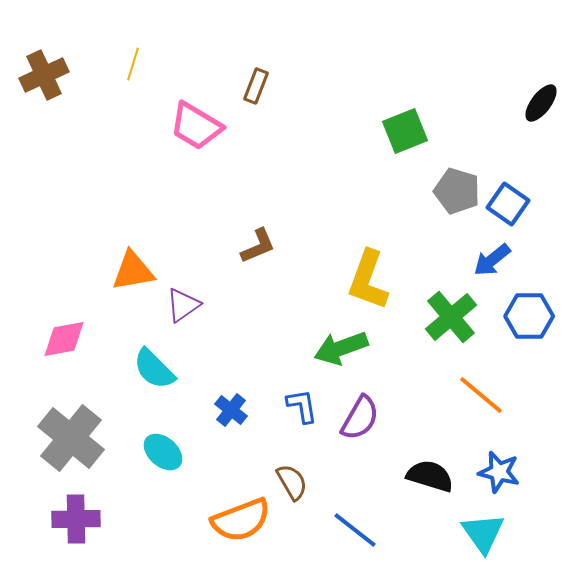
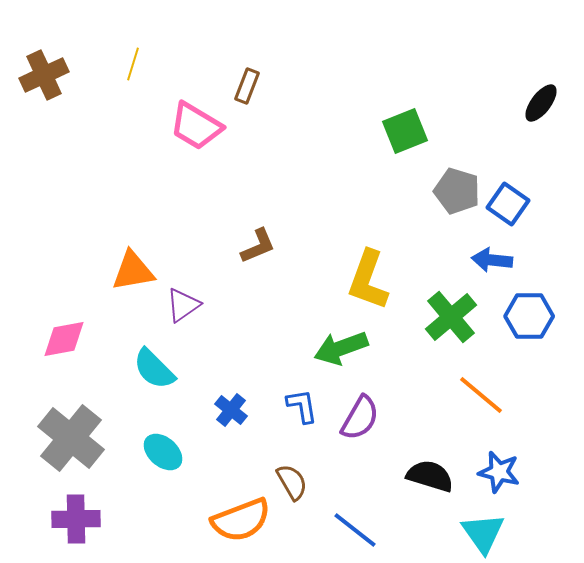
brown rectangle: moved 9 px left
blue arrow: rotated 45 degrees clockwise
